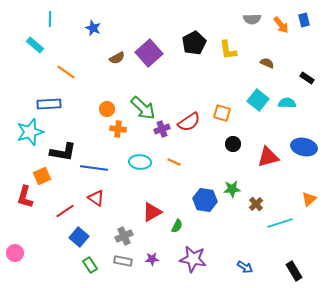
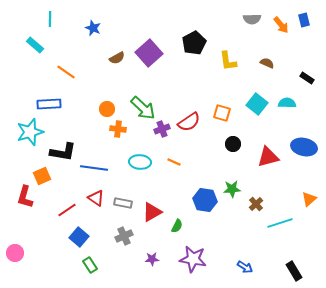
yellow L-shape at (228, 50): moved 11 px down
cyan square at (258, 100): moved 1 px left, 4 px down
red line at (65, 211): moved 2 px right, 1 px up
gray rectangle at (123, 261): moved 58 px up
